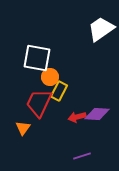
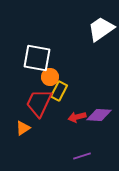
purple diamond: moved 2 px right, 1 px down
orange triangle: rotated 21 degrees clockwise
